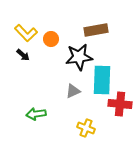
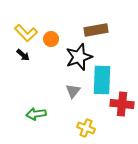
black star: rotated 12 degrees counterclockwise
gray triangle: rotated 28 degrees counterclockwise
red cross: moved 2 px right
